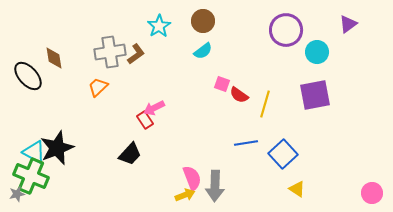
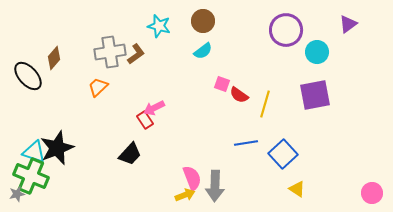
cyan star: rotated 25 degrees counterclockwise
brown diamond: rotated 50 degrees clockwise
cyan triangle: rotated 10 degrees counterclockwise
